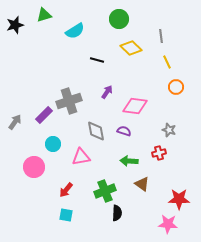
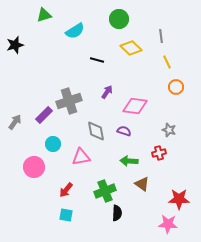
black star: moved 20 px down
